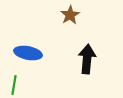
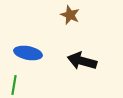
brown star: rotated 18 degrees counterclockwise
black arrow: moved 5 px left, 2 px down; rotated 80 degrees counterclockwise
